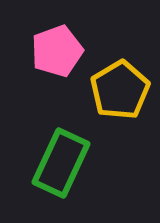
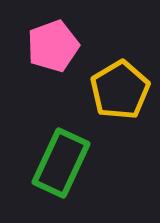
pink pentagon: moved 4 px left, 5 px up
